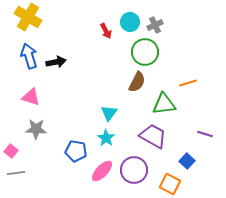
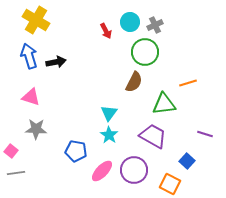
yellow cross: moved 8 px right, 3 px down
brown semicircle: moved 3 px left
cyan star: moved 3 px right, 3 px up
